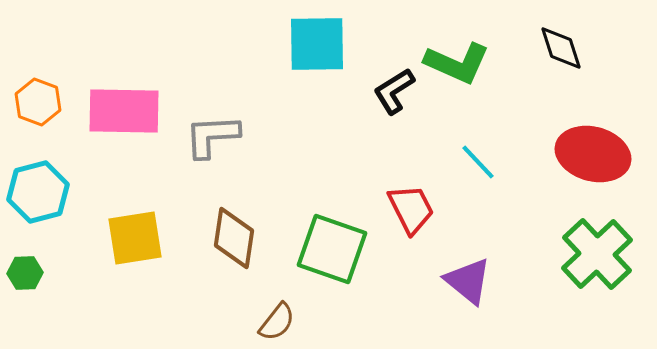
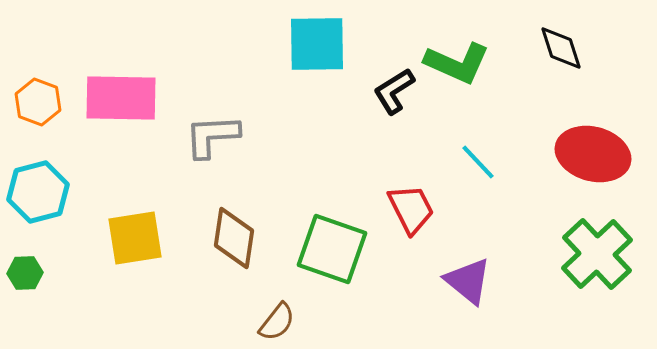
pink rectangle: moved 3 px left, 13 px up
